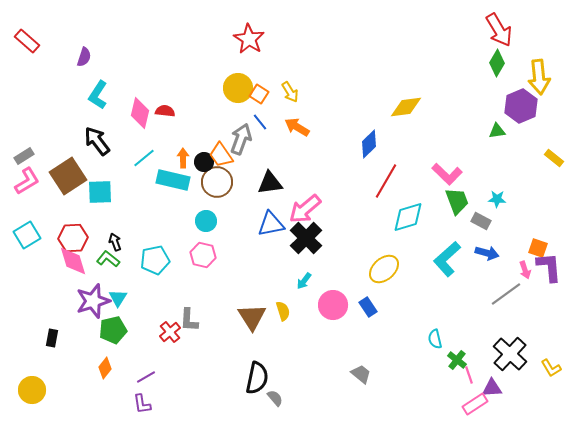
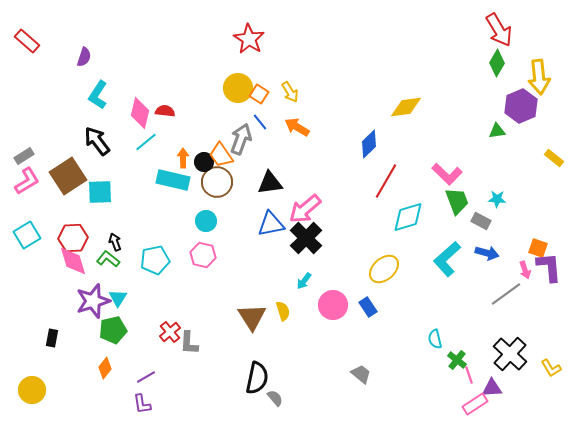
cyan line at (144, 158): moved 2 px right, 16 px up
gray L-shape at (189, 320): moved 23 px down
